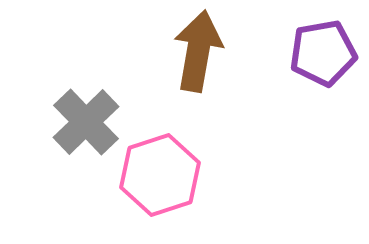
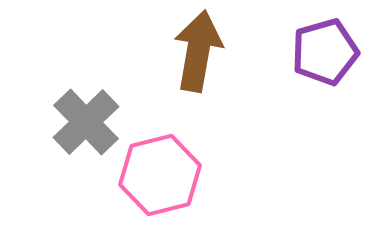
purple pentagon: moved 2 px right, 1 px up; rotated 6 degrees counterclockwise
pink hexagon: rotated 4 degrees clockwise
